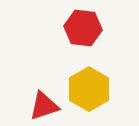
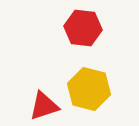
yellow hexagon: rotated 15 degrees counterclockwise
